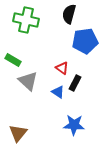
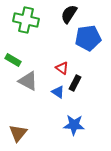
black semicircle: rotated 18 degrees clockwise
blue pentagon: moved 3 px right, 3 px up
gray triangle: rotated 15 degrees counterclockwise
